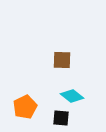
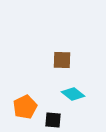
cyan diamond: moved 1 px right, 2 px up
black square: moved 8 px left, 2 px down
